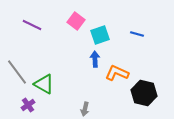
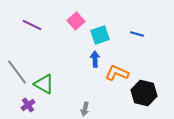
pink square: rotated 12 degrees clockwise
